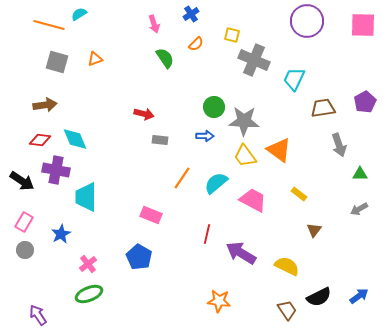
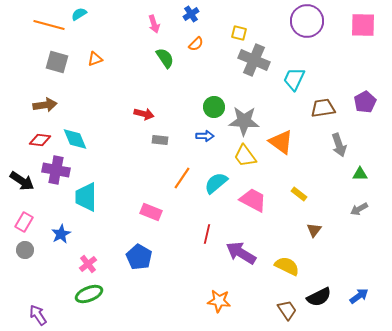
yellow square at (232, 35): moved 7 px right, 2 px up
orange triangle at (279, 150): moved 2 px right, 8 px up
pink rectangle at (151, 215): moved 3 px up
